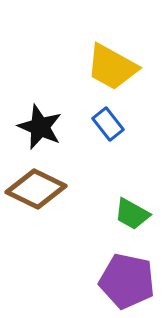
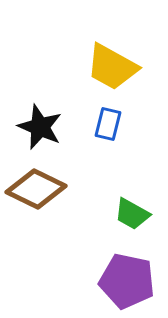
blue rectangle: rotated 52 degrees clockwise
